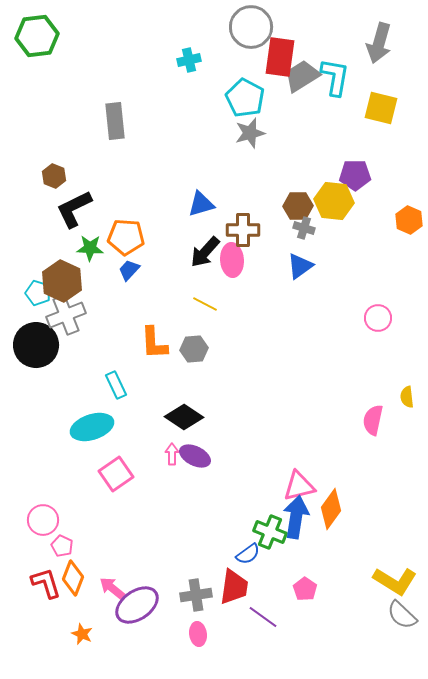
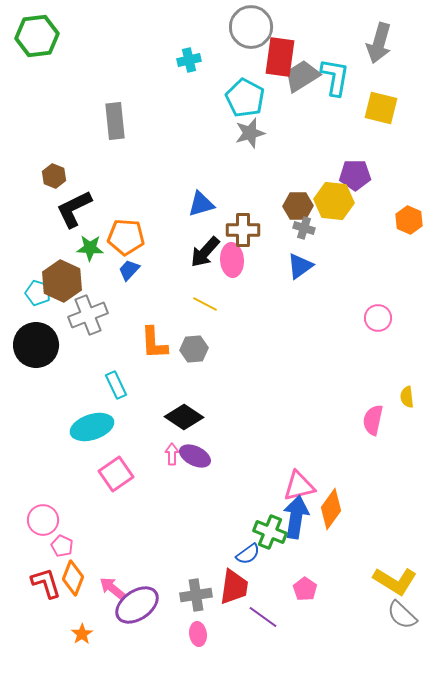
gray cross at (66, 315): moved 22 px right
orange star at (82, 634): rotated 15 degrees clockwise
